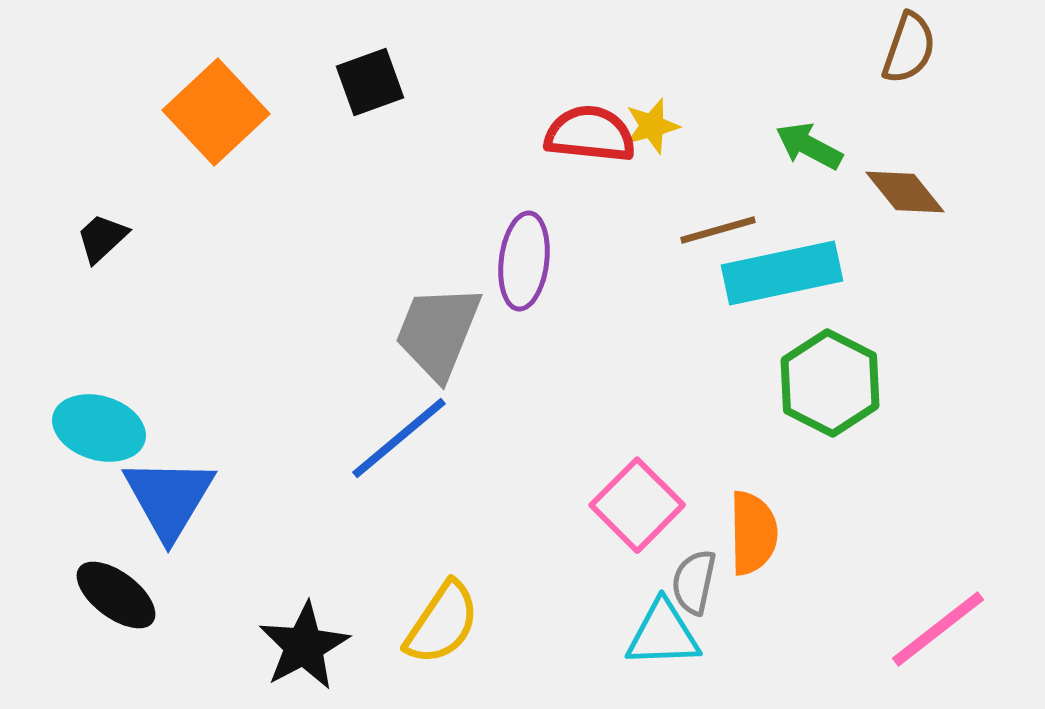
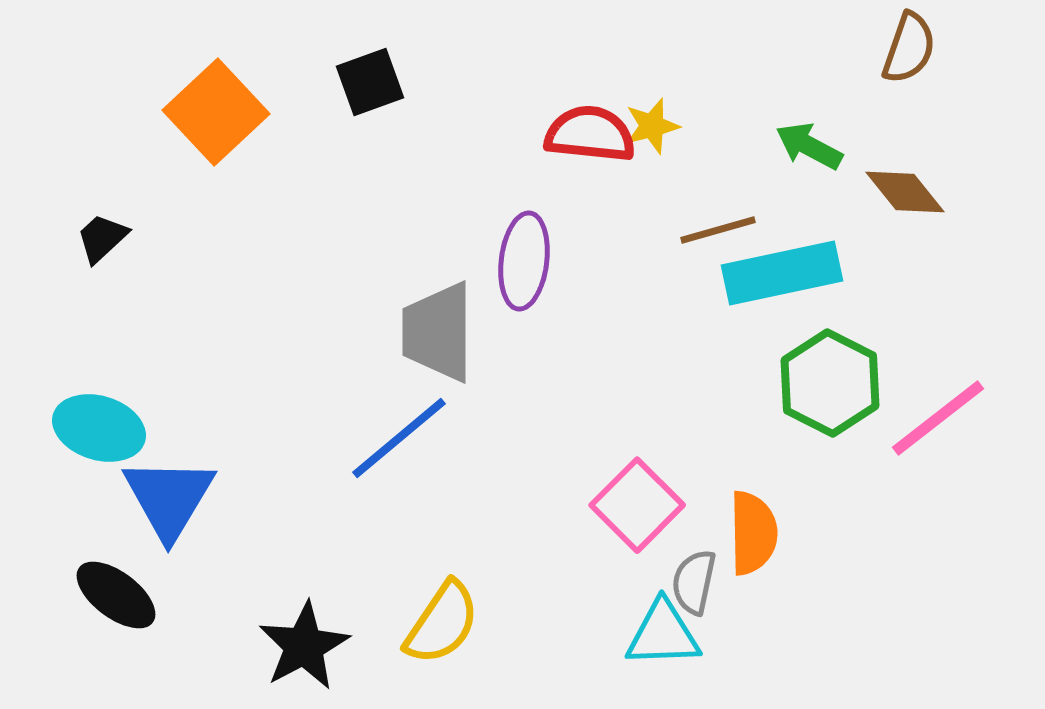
gray trapezoid: rotated 22 degrees counterclockwise
pink line: moved 211 px up
